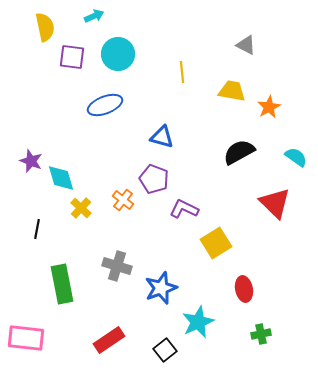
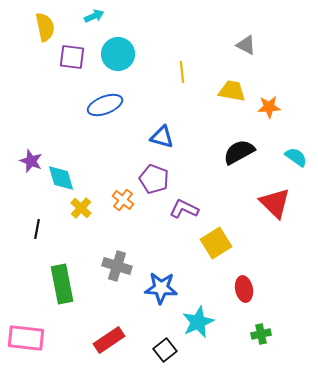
orange star: rotated 25 degrees clockwise
blue star: rotated 24 degrees clockwise
